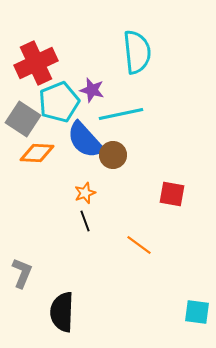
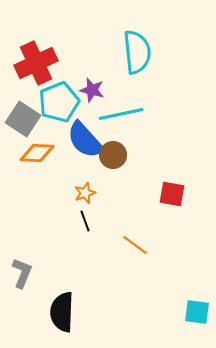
orange line: moved 4 px left
